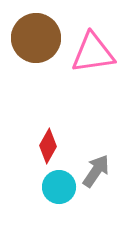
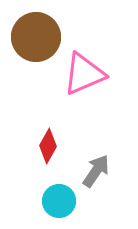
brown circle: moved 1 px up
pink triangle: moved 9 px left, 21 px down; rotated 15 degrees counterclockwise
cyan circle: moved 14 px down
